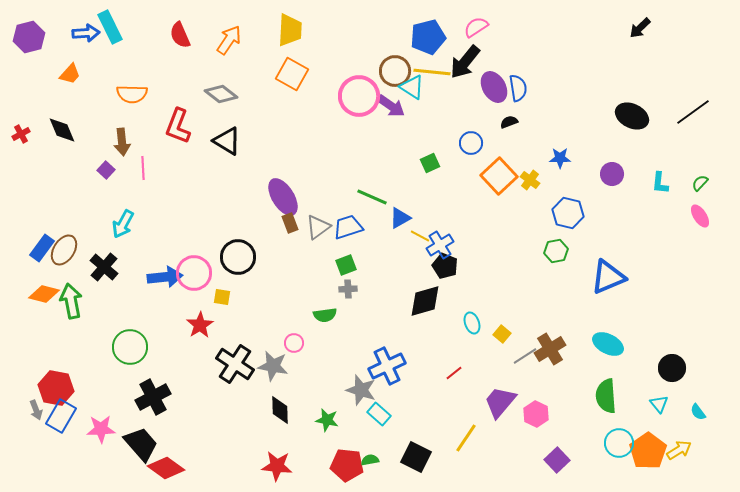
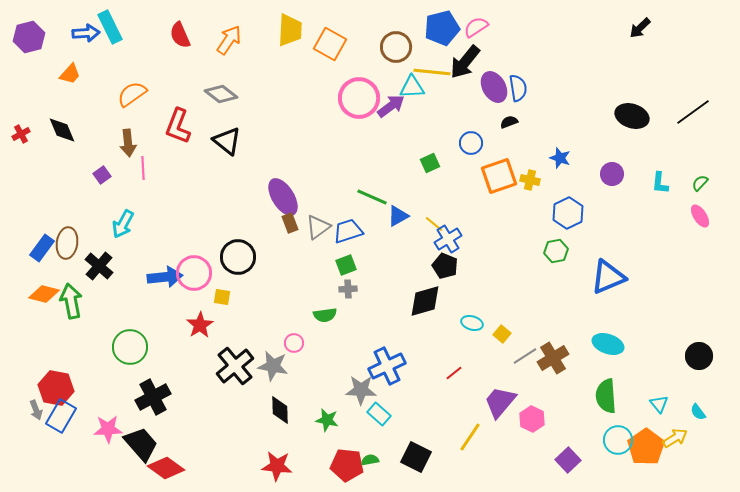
blue pentagon at (428, 37): moved 14 px right, 9 px up
brown circle at (395, 71): moved 1 px right, 24 px up
orange square at (292, 74): moved 38 px right, 30 px up
cyan triangle at (412, 87): rotated 36 degrees counterclockwise
orange semicircle at (132, 94): rotated 144 degrees clockwise
pink circle at (359, 96): moved 2 px down
purple arrow at (391, 106): rotated 72 degrees counterclockwise
black ellipse at (632, 116): rotated 8 degrees counterclockwise
black triangle at (227, 141): rotated 8 degrees clockwise
brown arrow at (122, 142): moved 6 px right, 1 px down
blue star at (560, 158): rotated 20 degrees clockwise
purple square at (106, 170): moved 4 px left, 5 px down; rotated 12 degrees clockwise
orange square at (499, 176): rotated 24 degrees clockwise
yellow cross at (530, 180): rotated 24 degrees counterclockwise
blue hexagon at (568, 213): rotated 20 degrees clockwise
blue triangle at (400, 218): moved 2 px left, 2 px up
blue trapezoid at (348, 227): moved 4 px down
yellow line at (420, 236): moved 14 px right, 12 px up; rotated 12 degrees clockwise
blue cross at (440, 245): moved 8 px right, 6 px up
brown ellipse at (64, 250): moved 3 px right, 7 px up; rotated 24 degrees counterclockwise
black cross at (104, 267): moved 5 px left, 1 px up
cyan ellipse at (472, 323): rotated 55 degrees counterclockwise
cyan ellipse at (608, 344): rotated 8 degrees counterclockwise
brown cross at (550, 349): moved 3 px right, 9 px down
black cross at (235, 364): moved 2 px down; rotated 18 degrees clockwise
black circle at (672, 368): moved 27 px right, 12 px up
gray star at (361, 390): rotated 16 degrees counterclockwise
pink hexagon at (536, 414): moved 4 px left, 5 px down
pink star at (101, 429): moved 7 px right
yellow line at (466, 438): moved 4 px right, 1 px up
cyan circle at (619, 443): moved 1 px left, 3 px up
yellow arrow at (679, 450): moved 4 px left, 12 px up
orange pentagon at (648, 451): moved 2 px left, 4 px up
purple square at (557, 460): moved 11 px right
